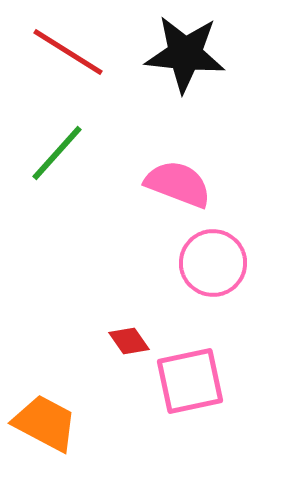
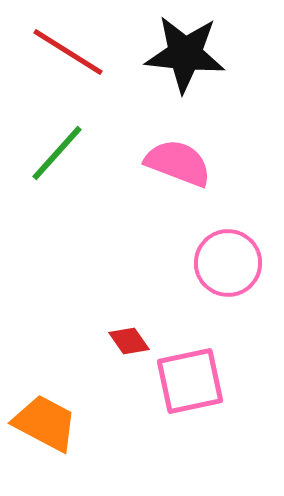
pink semicircle: moved 21 px up
pink circle: moved 15 px right
